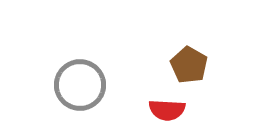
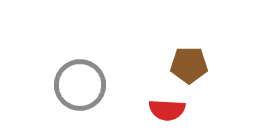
brown pentagon: rotated 30 degrees counterclockwise
